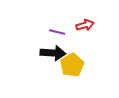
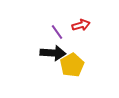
red arrow: moved 4 px left
purple line: rotated 42 degrees clockwise
